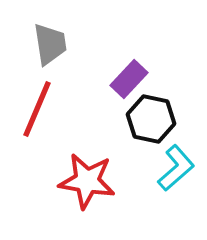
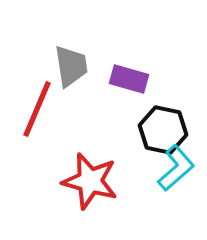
gray trapezoid: moved 21 px right, 22 px down
purple rectangle: rotated 63 degrees clockwise
black hexagon: moved 12 px right, 11 px down
red star: moved 3 px right; rotated 6 degrees clockwise
